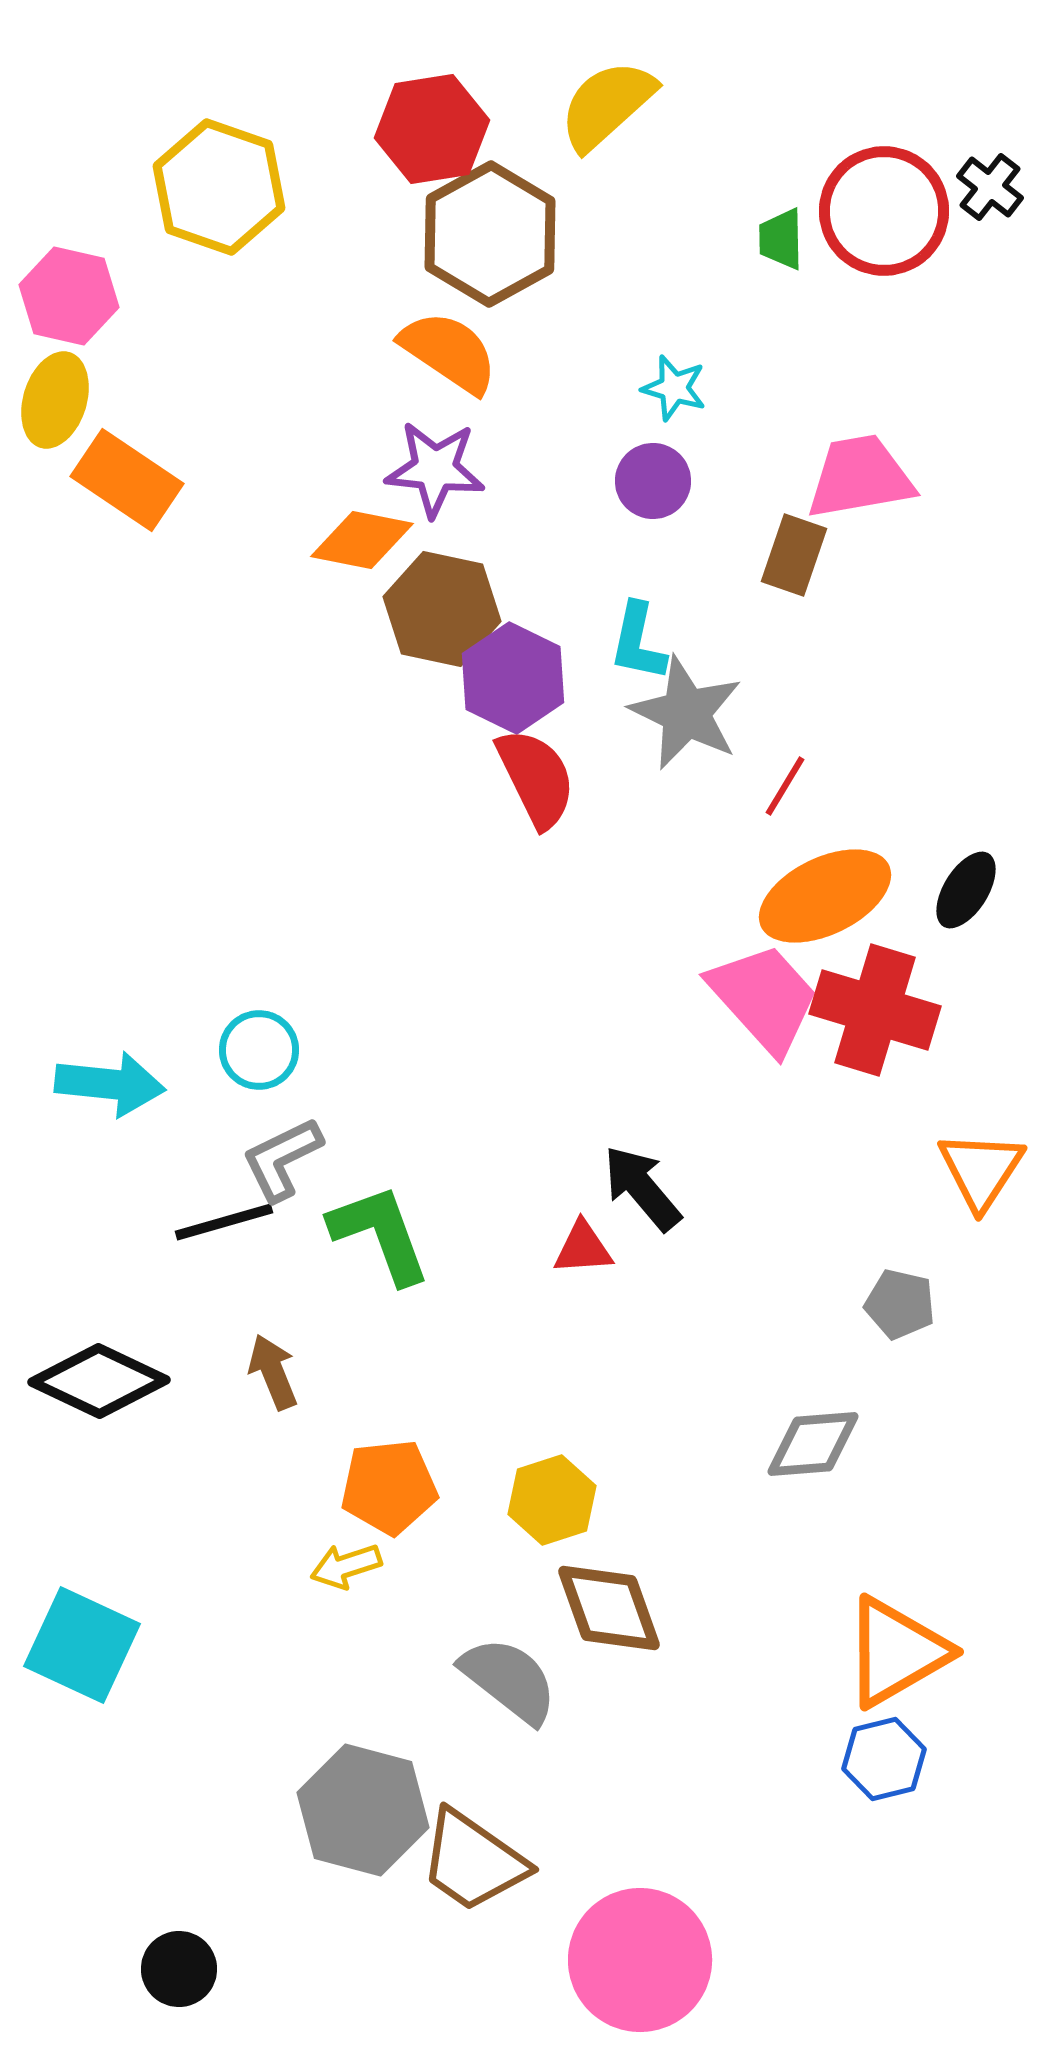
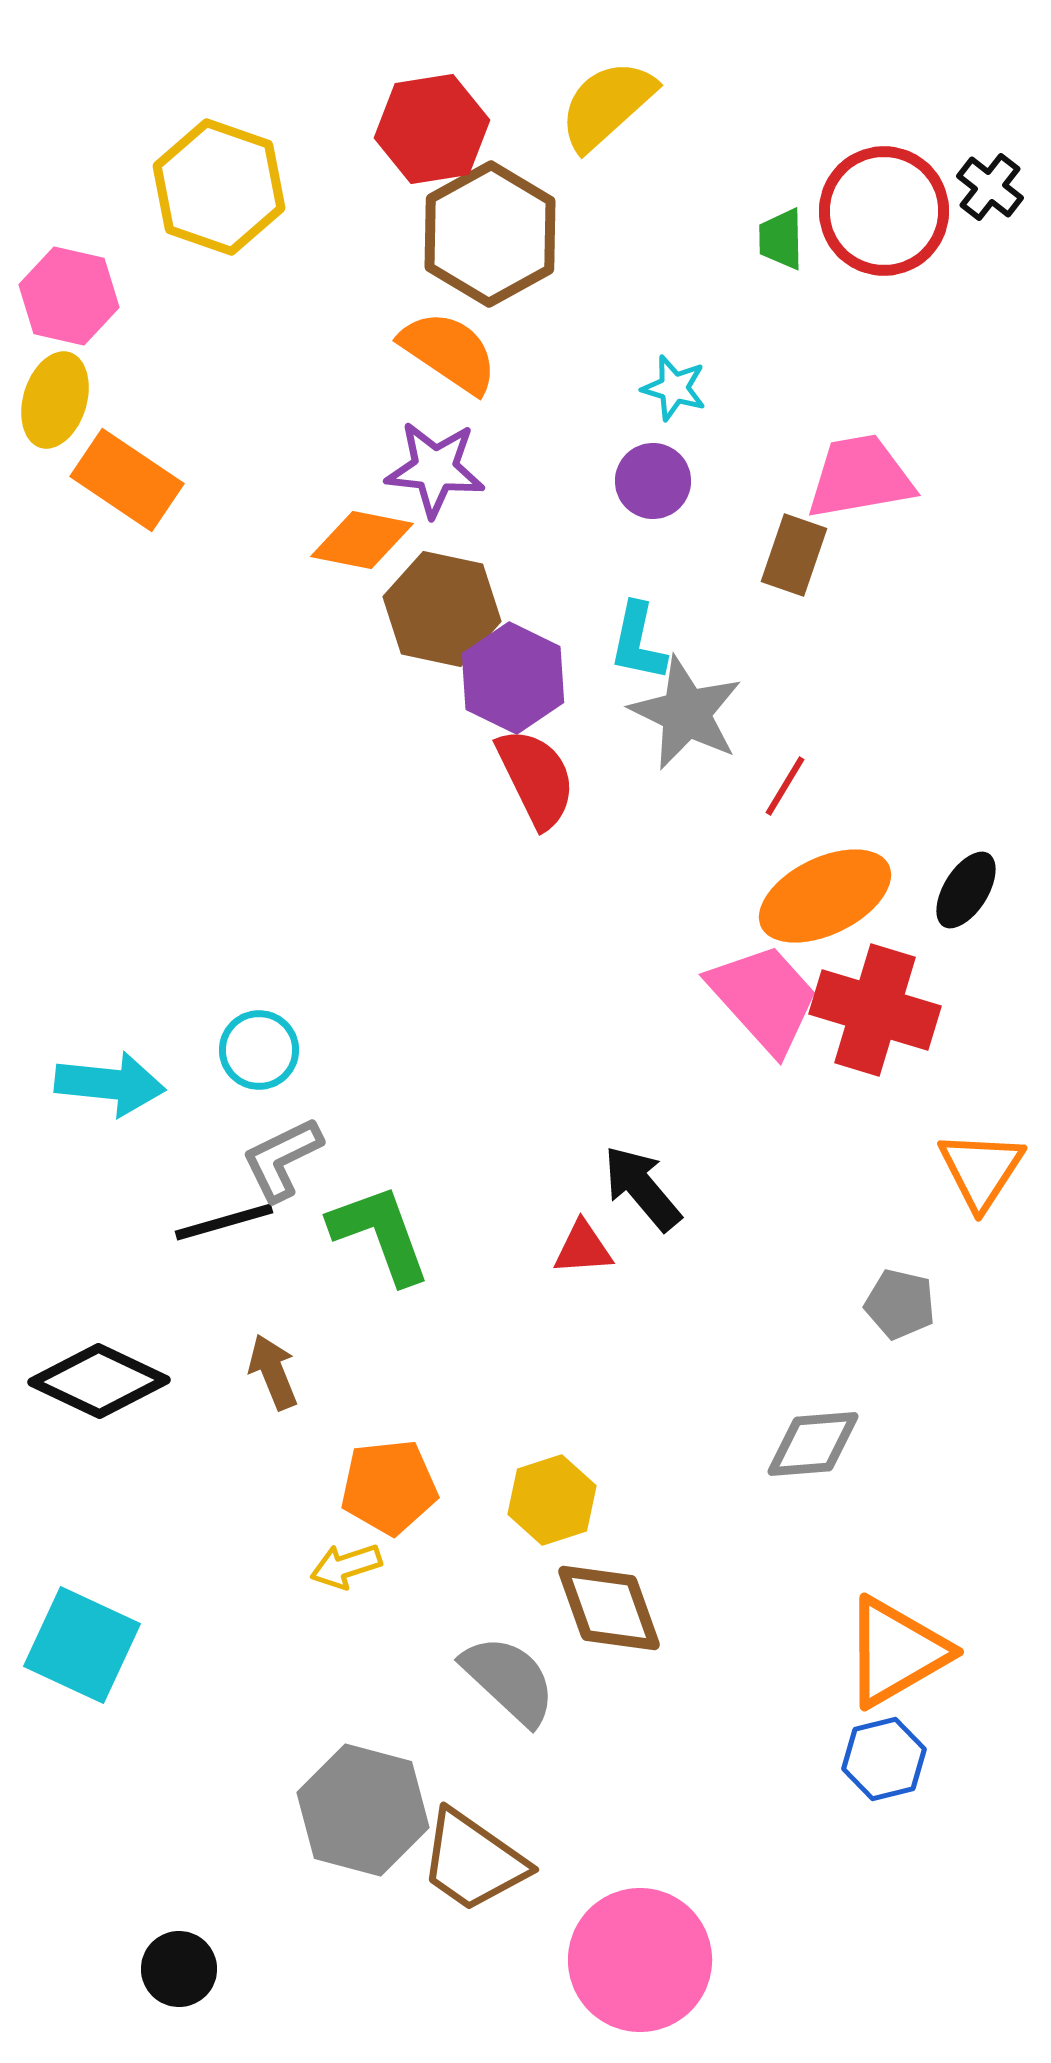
gray semicircle at (509, 1680): rotated 5 degrees clockwise
